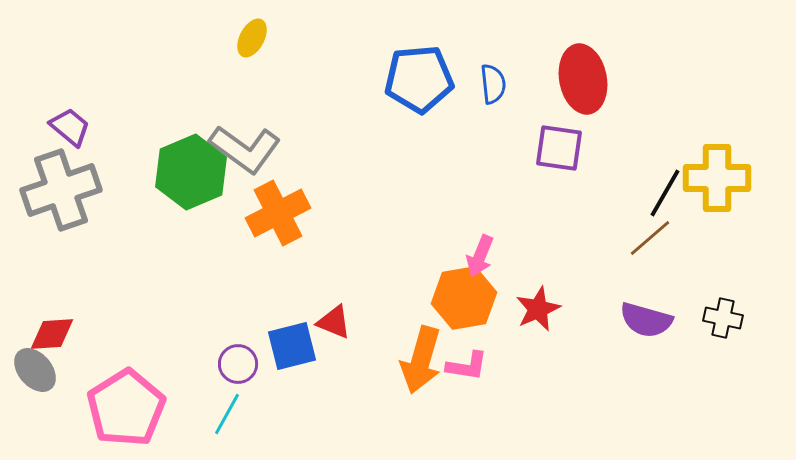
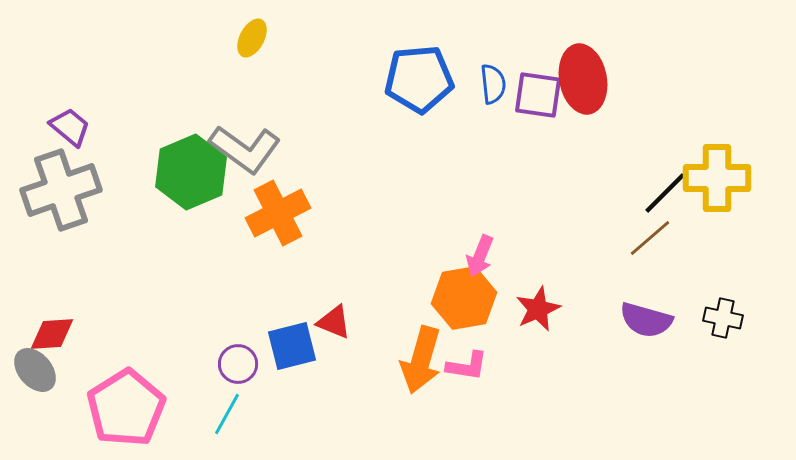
purple square: moved 21 px left, 53 px up
black line: rotated 15 degrees clockwise
